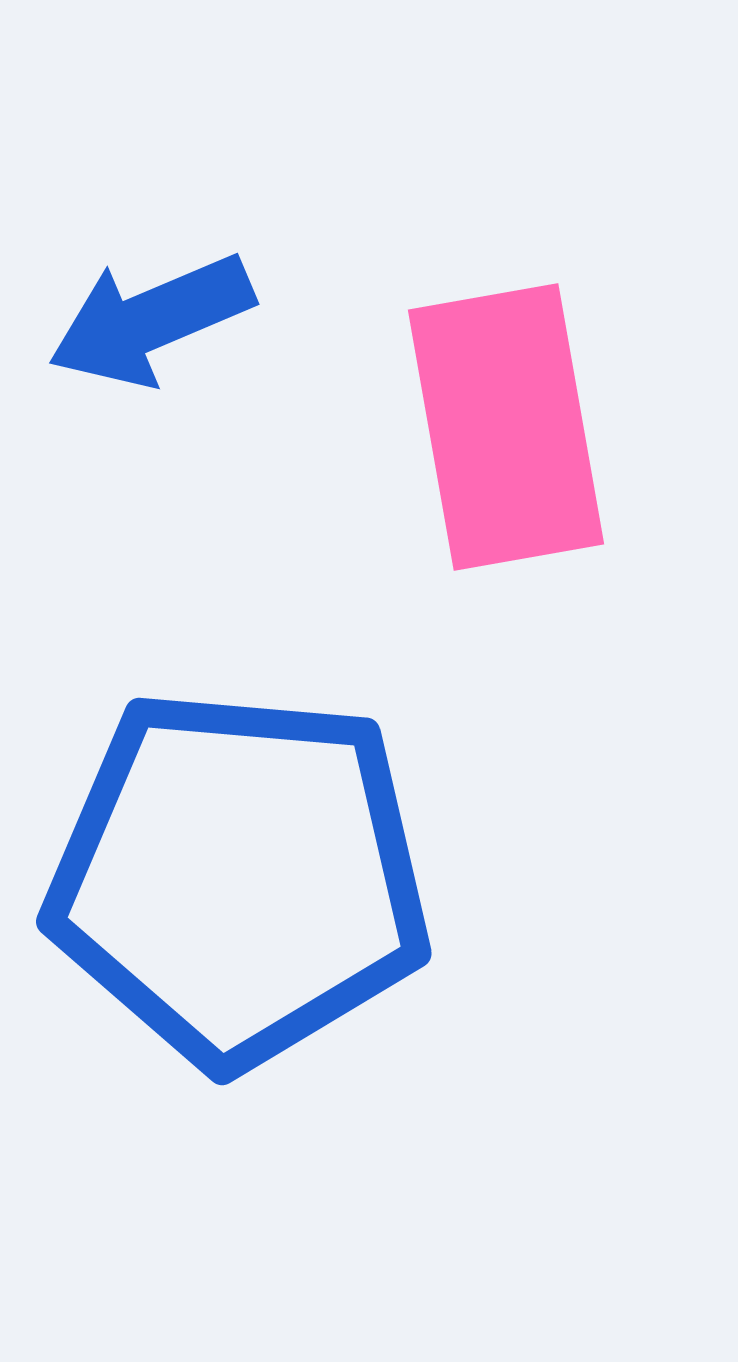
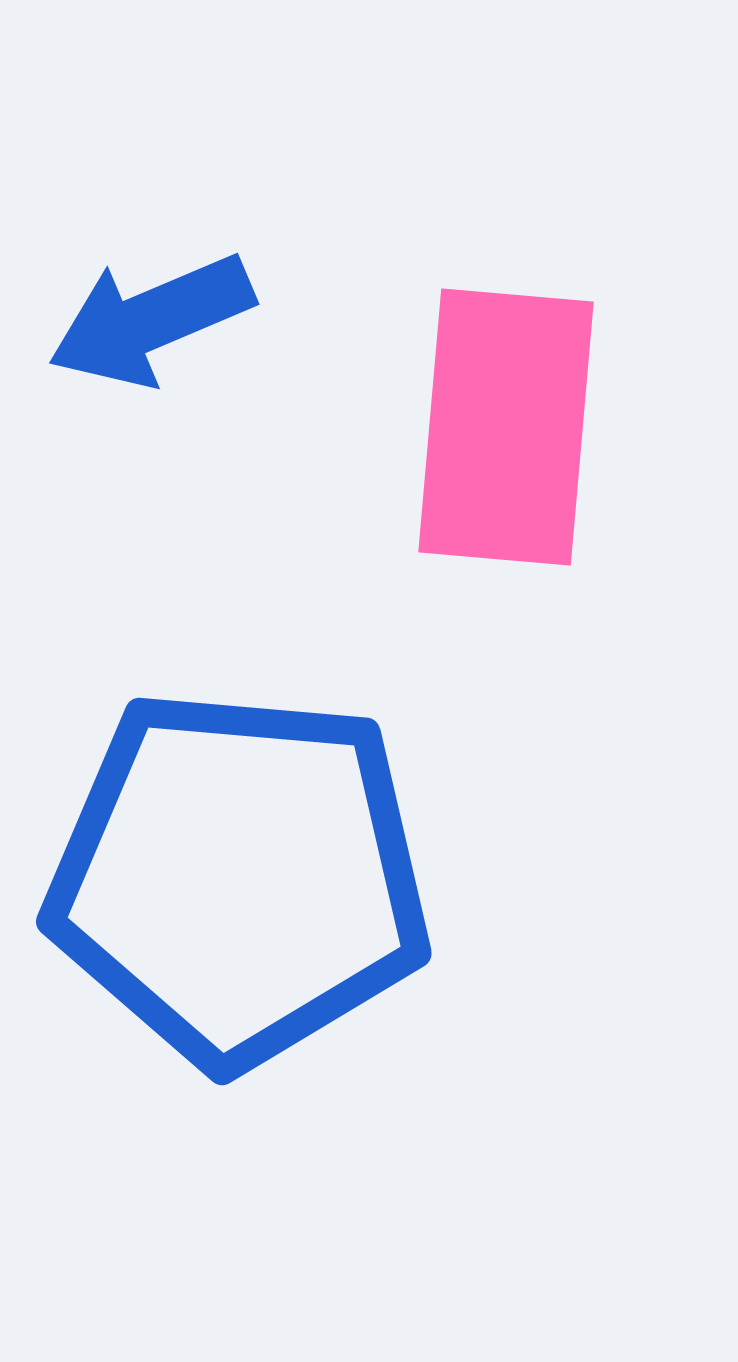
pink rectangle: rotated 15 degrees clockwise
